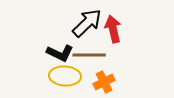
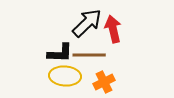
black L-shape: rotated 24 degrees counterclockwise
